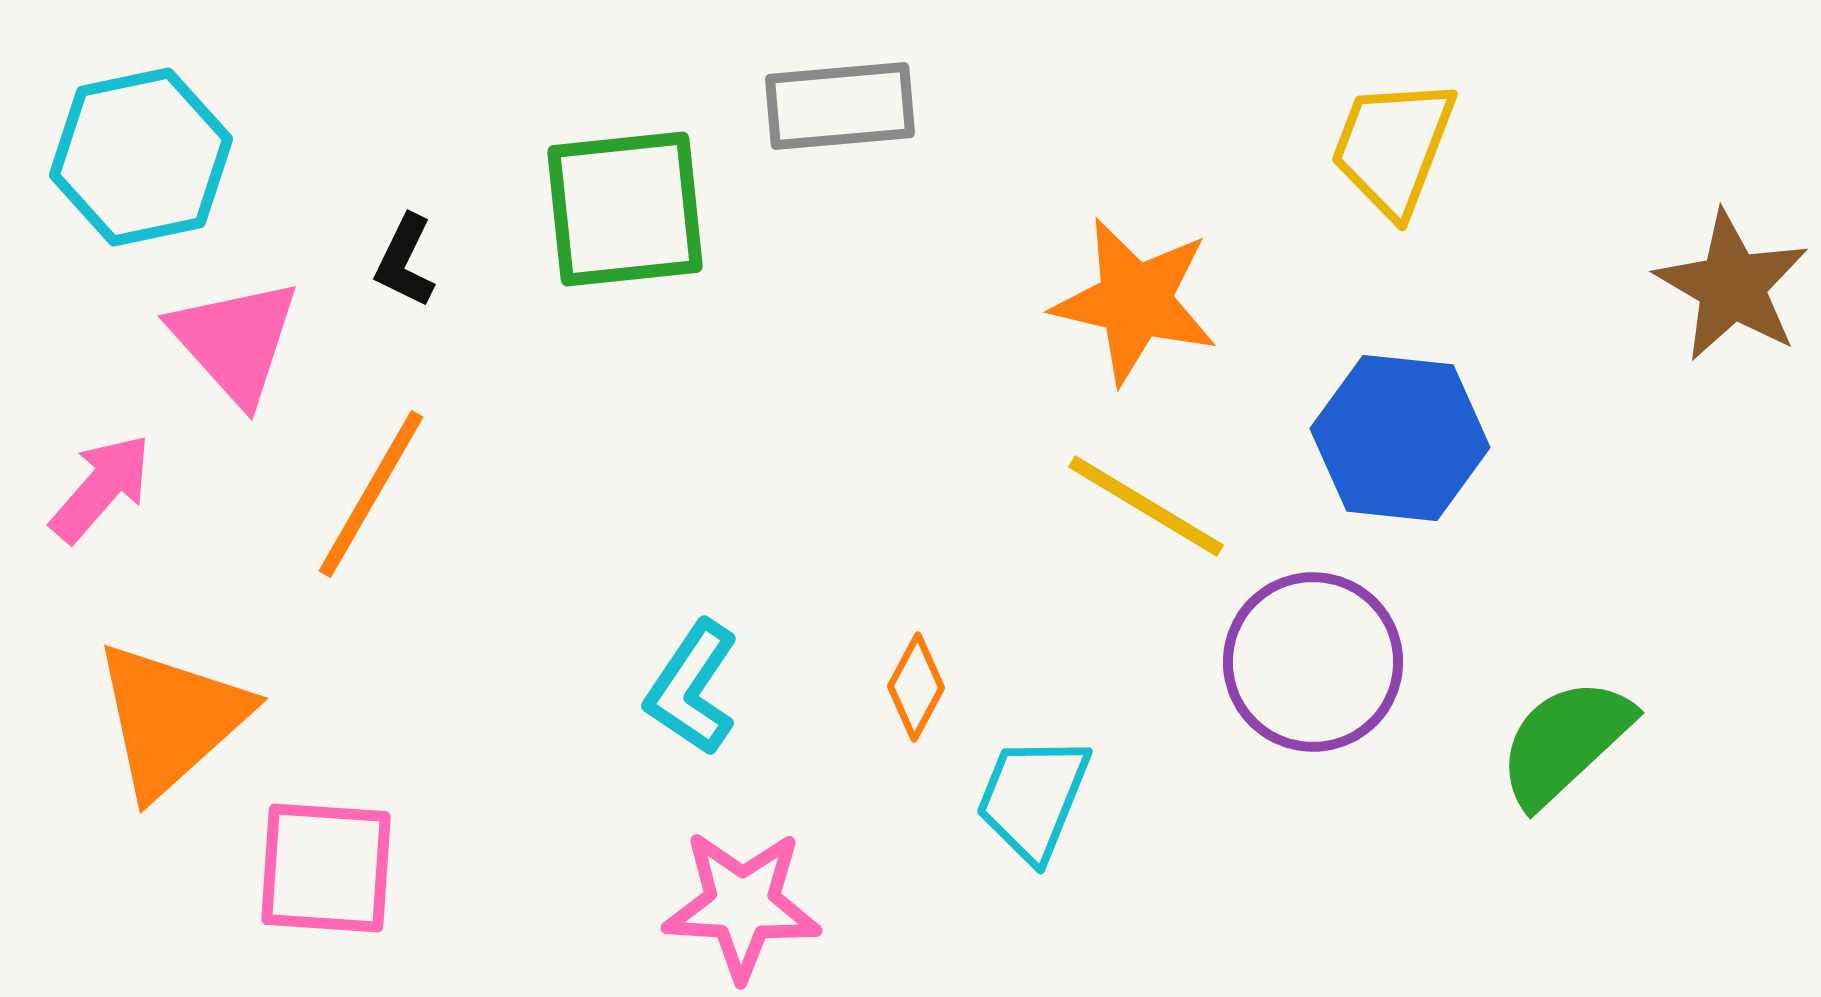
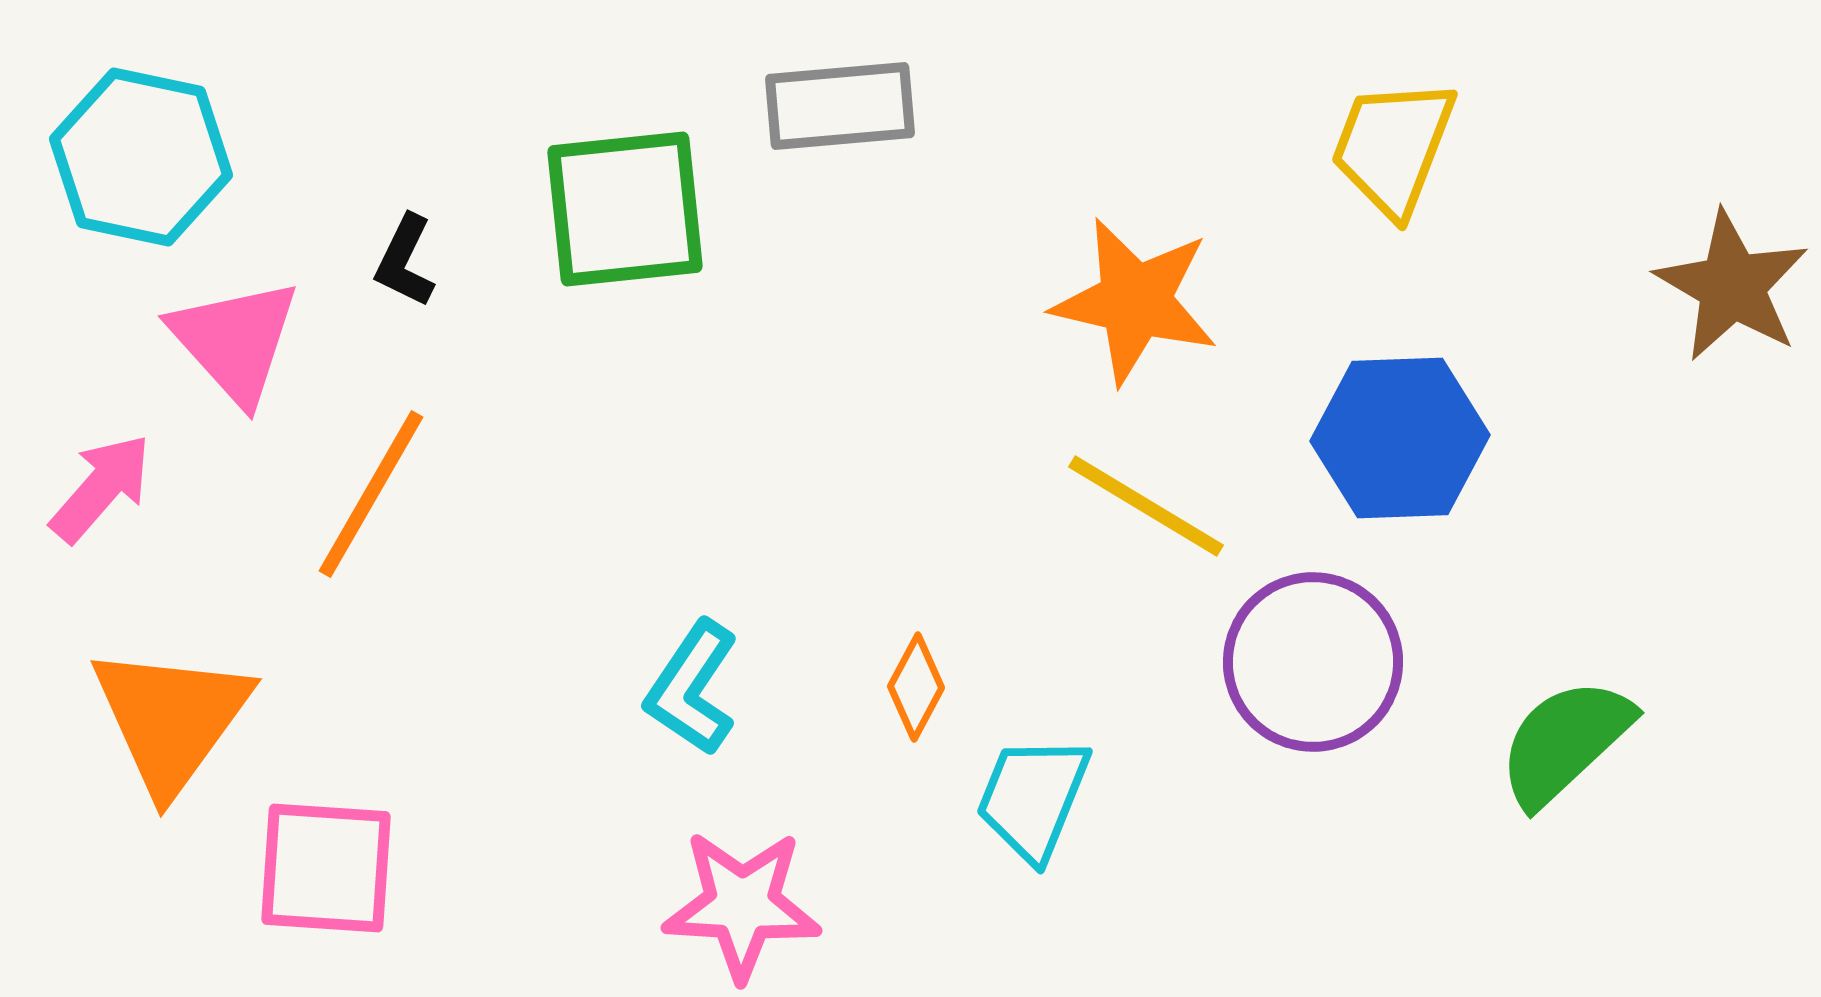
cyan hexagon: rotated 24 degrees clockwise
blue hexagon: rotated 8 degrees counterclockwise
orange triangle: rotated 12 degrees counterclockwise
